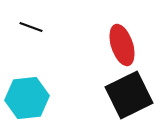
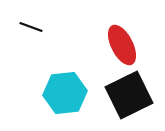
red ellipse: rotated 9 degrees counterclockwise
cyan hexagon: moved 38 px right, 5 px up
